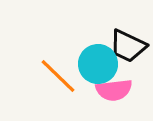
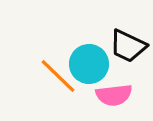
cyan circle: moved 9 px left
pink semicircle: moved 5 px down
